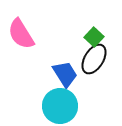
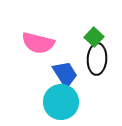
pink semicircle: moved 17 px right, 9 px down; rotated 44 degrees counterclockwise
black ellipse: moved 3 px right; rotated 28 degrees counterclockwise
cyan circle: moved 1 px right, 4 px up
